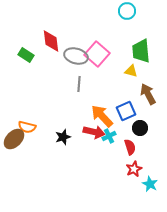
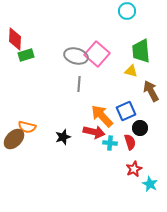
red diamond: moved 36 px left, 2 px up; rotated 10 degrees clockwise
green rectangle: rotated 49 degrees counterclockwise
brown arrow: moved 3 px right, 3 px up
cyan cross: moved 1 px right, 7 px down; rotated 32 degrees clockwise
red semicircle: moved 5 px up
